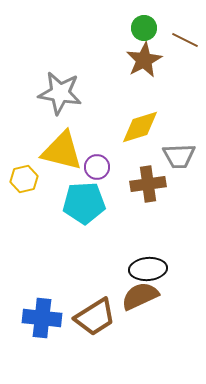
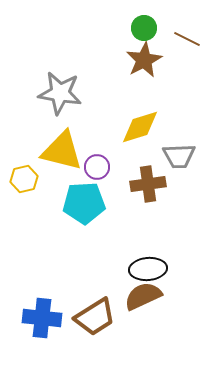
brown line: moved 2 px right, 1 px up
brown semicircle: moved 3 px right
